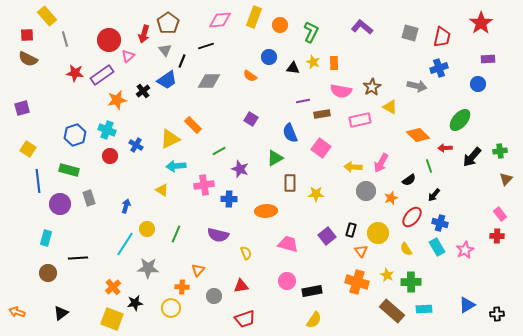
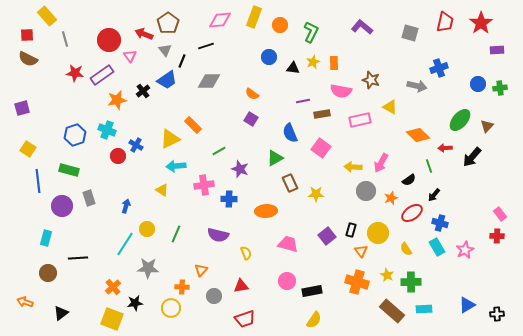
red arrow at (144, 34): rotated 96 degrees clockwise
red trapezoid at (442, 37): moved 3 px right, 15 px up
pink triangle at (128, 56): moved 2 px right; rotated 24 degrees counterclockwise
purple rectangle at (488, 59): moved 9 px right, 9 px up
yellow star at (313, 62): rotated 24 degrees clockwise
orange semicircle at (250, 76): moved 2 px right, 18 px down
brown star at (372, 87): moved 1 px left, 7 px up; rotated 24 degrees counterclockwise
green cross at (500, 151): moved 63 px up
red circle at (110, 156): moved 8 px right
brown triangle at (506, 179): moved 19 px left, 53 px up
brown rectangle at (290, 183): rotated 24 degrees counterclockwise
purple circle at (60, 204): moved 2 px right, 2 px down
red ellipse at (412, 217): moved 4 px up; rotated 15 degrees clockwise
orange triangle at (198, 270): moved 3 px right
orange arrow at (17, 312): moved 8 px right, 10 px up
